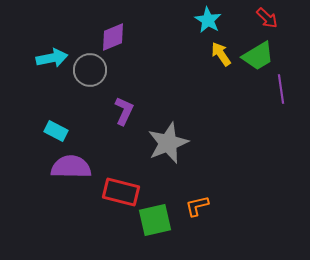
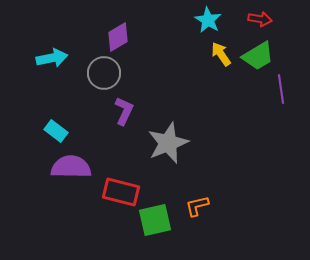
red arrow: moved 7 px left, 1 px down; rotated 35 degrees counterclockwise
purple diamond: moved 5 px right; rotated 8 degrees counterclockwise
gray circle: moved 14 px right, 3 px down
cyan rectangle: rotated 10 degrees clockwise
